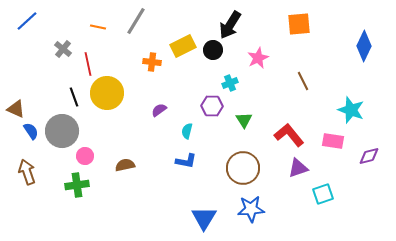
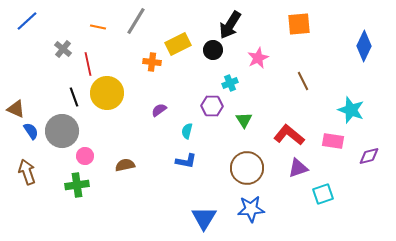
yellow rectangle: moved 5 px left, 2 px up
red L-shape: rotated 12 degrees counterclockwise
brown circle: moved 4 px right
